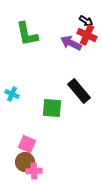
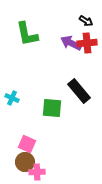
red cross: moved 8 px down; rotated 30 degrees counterclockwise
cyan cross: moved 4 px down
pink cross: moved 3 px right, 1 px down
